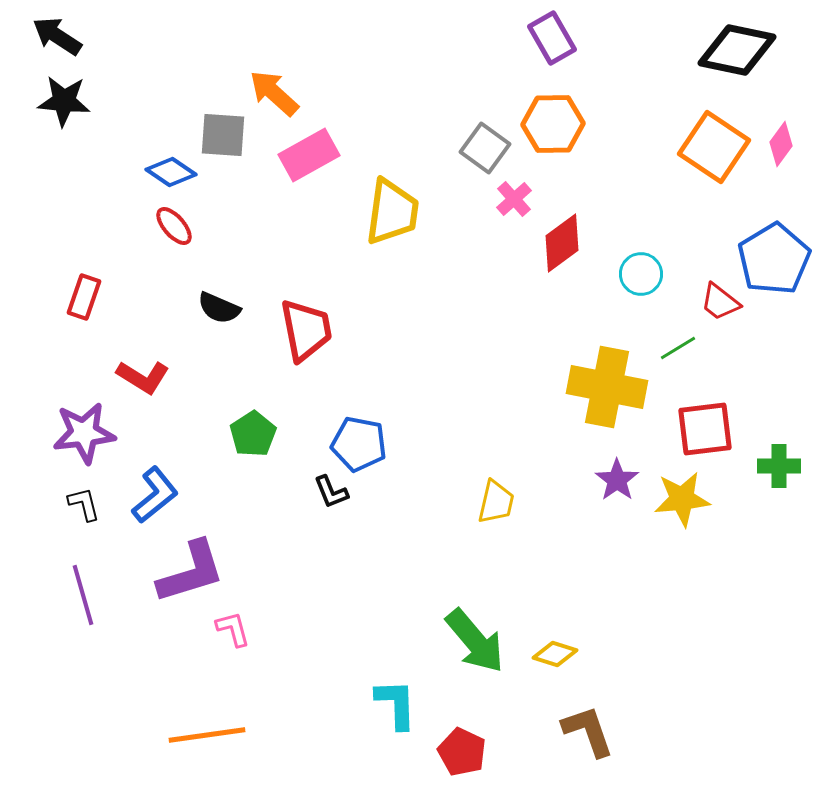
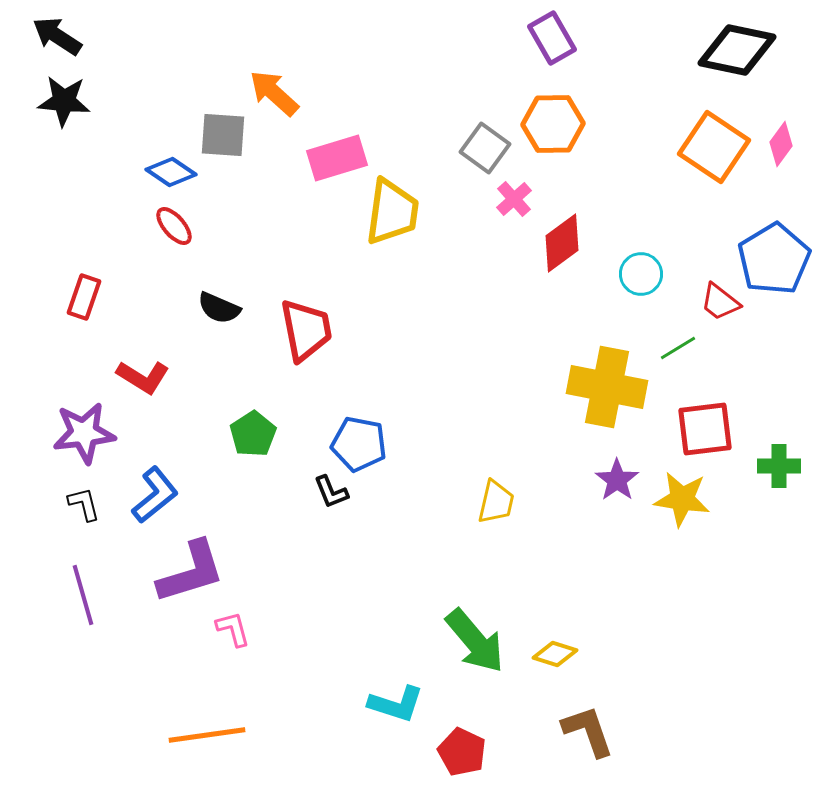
pink rectangle at (309, 155): moved 28 px right, 3 px down; rotated 12 degrees clockwise
yellow star at (682, 499): rotated 14 degrees clockwise
cyan L-shape at (396, 704): rotated 110 degrees clockwise
